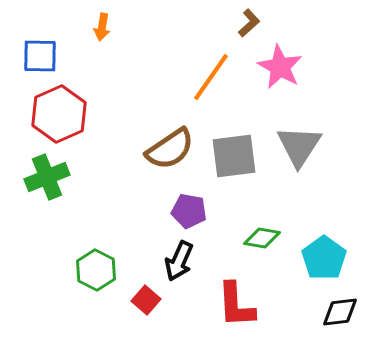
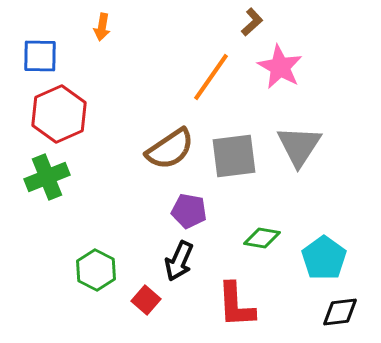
brown L-shape: moved 3 px right, 1 px up
